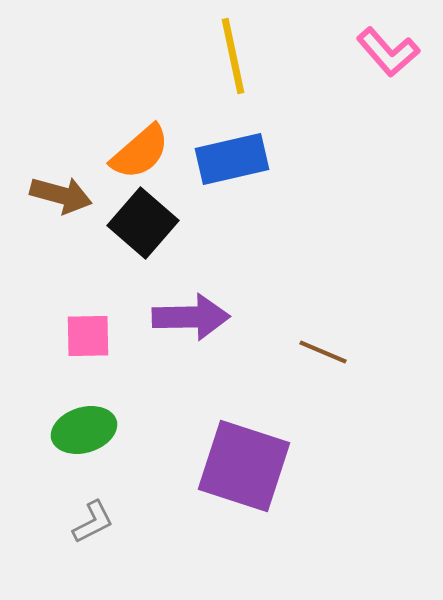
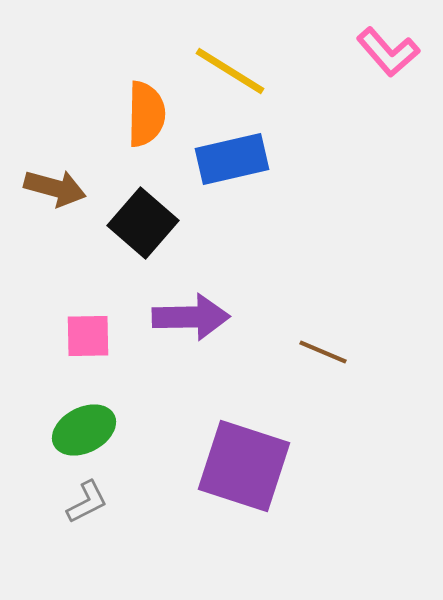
yellow line: moved 3 px left, 15 px down; rotated 46 degrees counterclockwise
orange semicircle: moved 6 px right, 38 px up; rotated 48 degrees counterclockwise
brown arrow: moved 6 px left, 7 px up
green ellipse: rotated 10 degrees counterclockwise
gray L-shape: moved 6 px left, 20 px up
